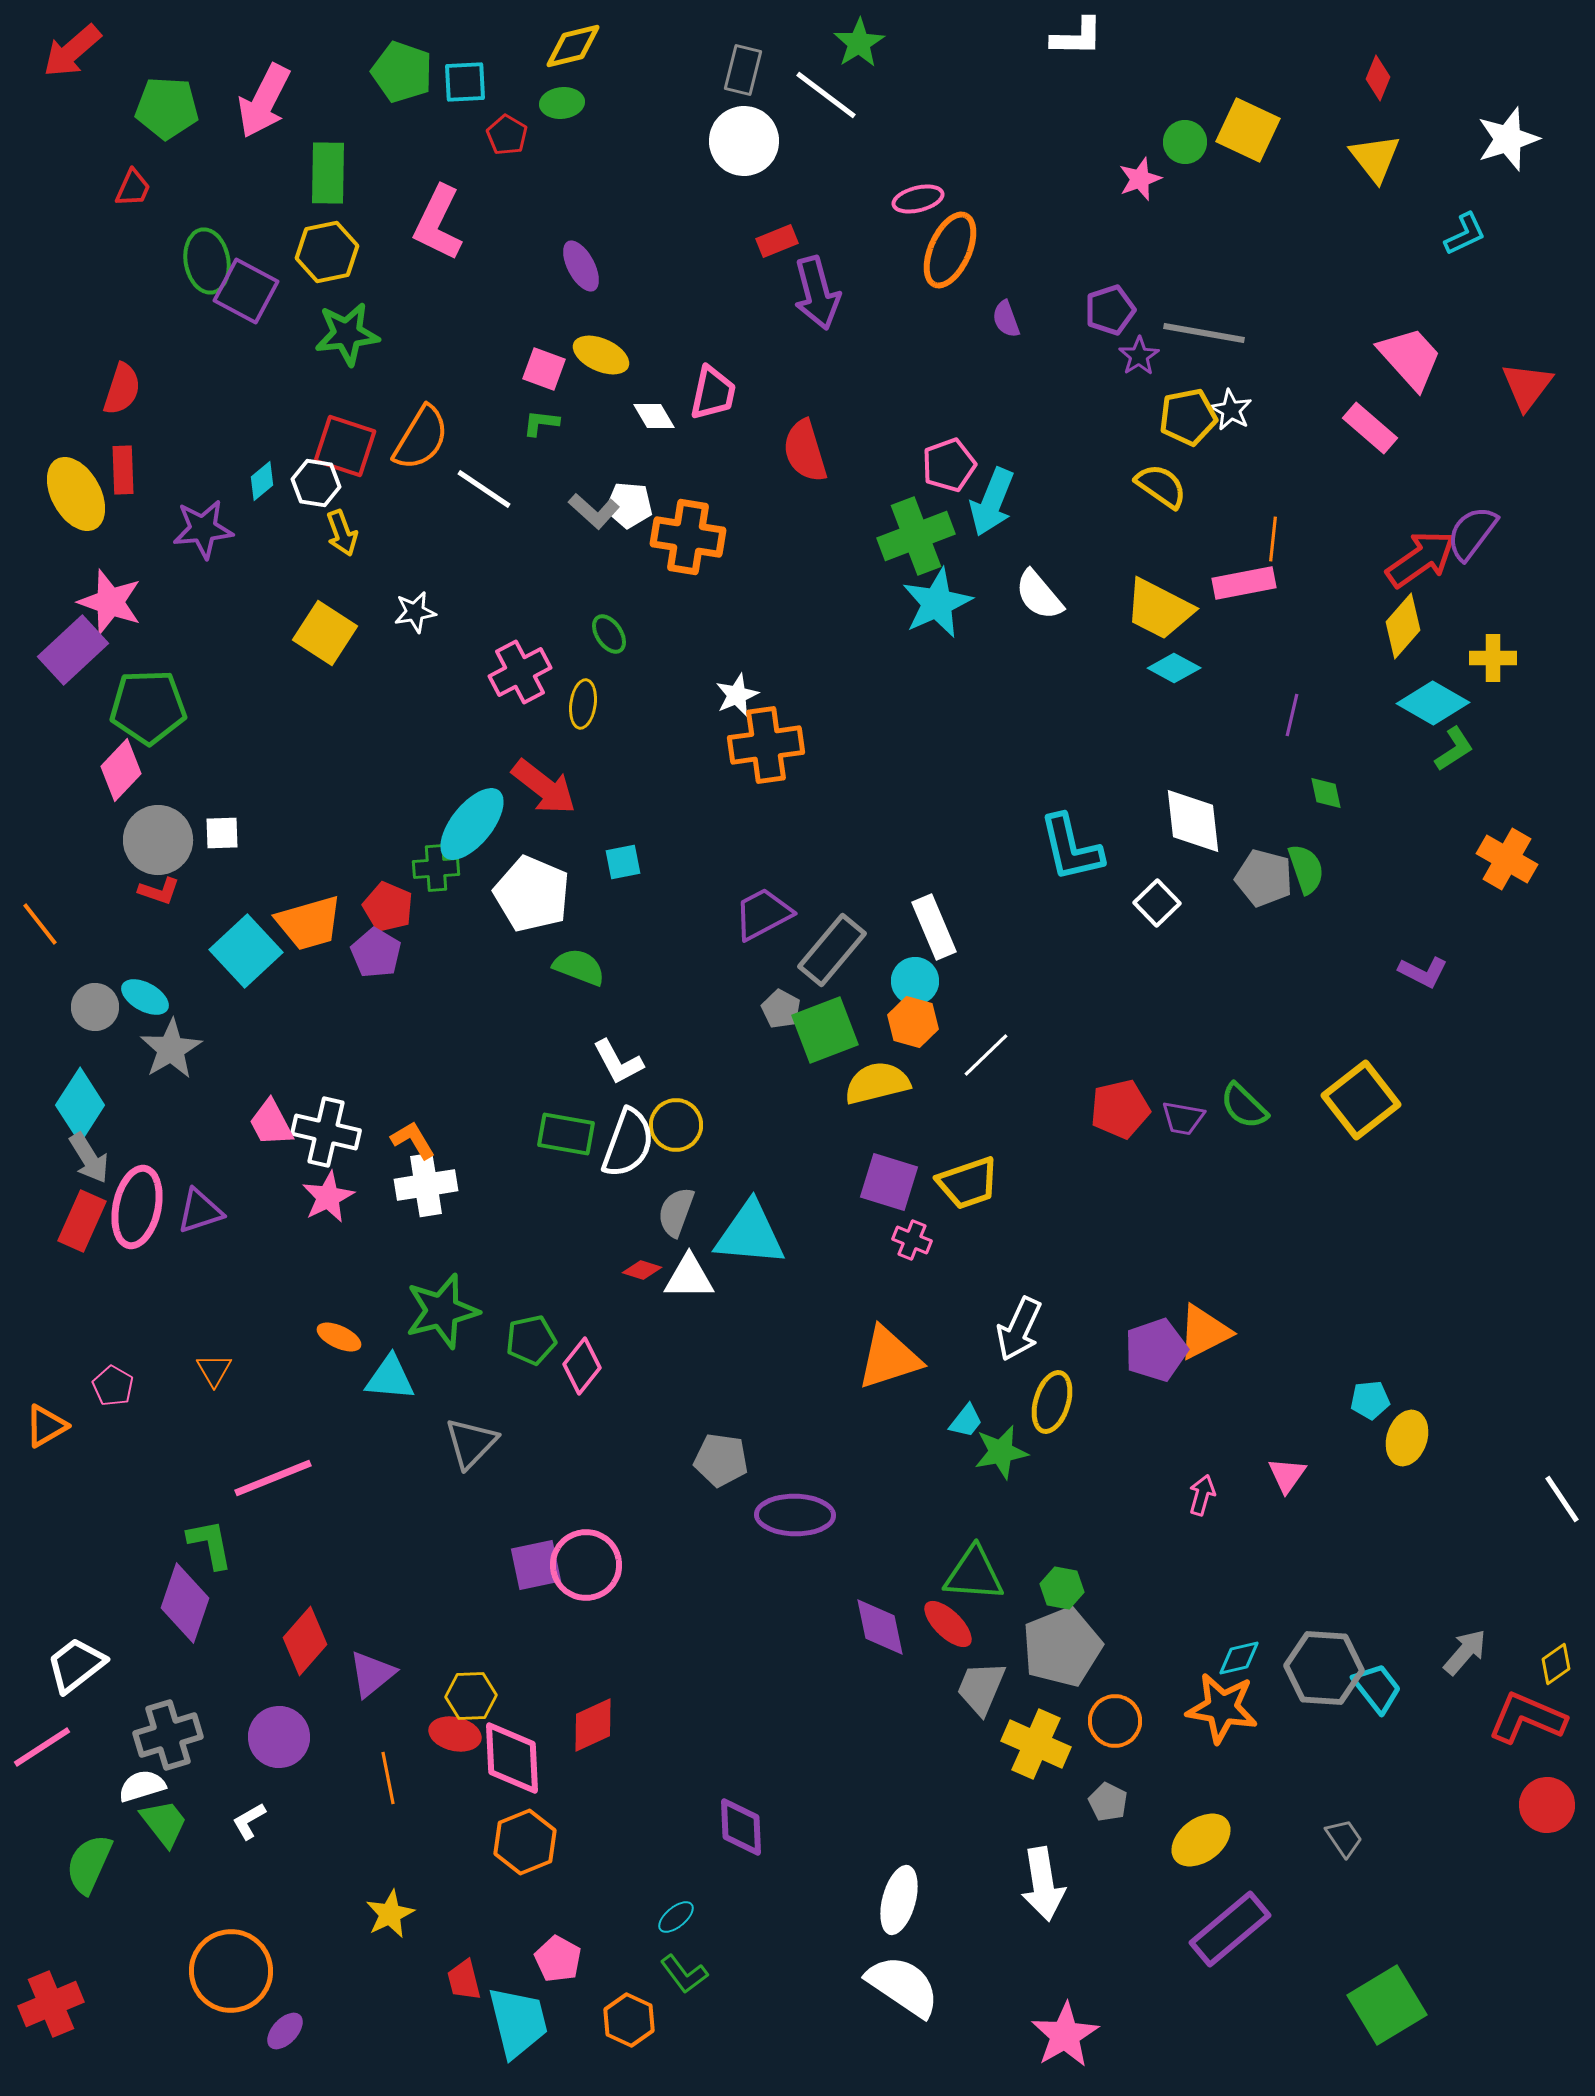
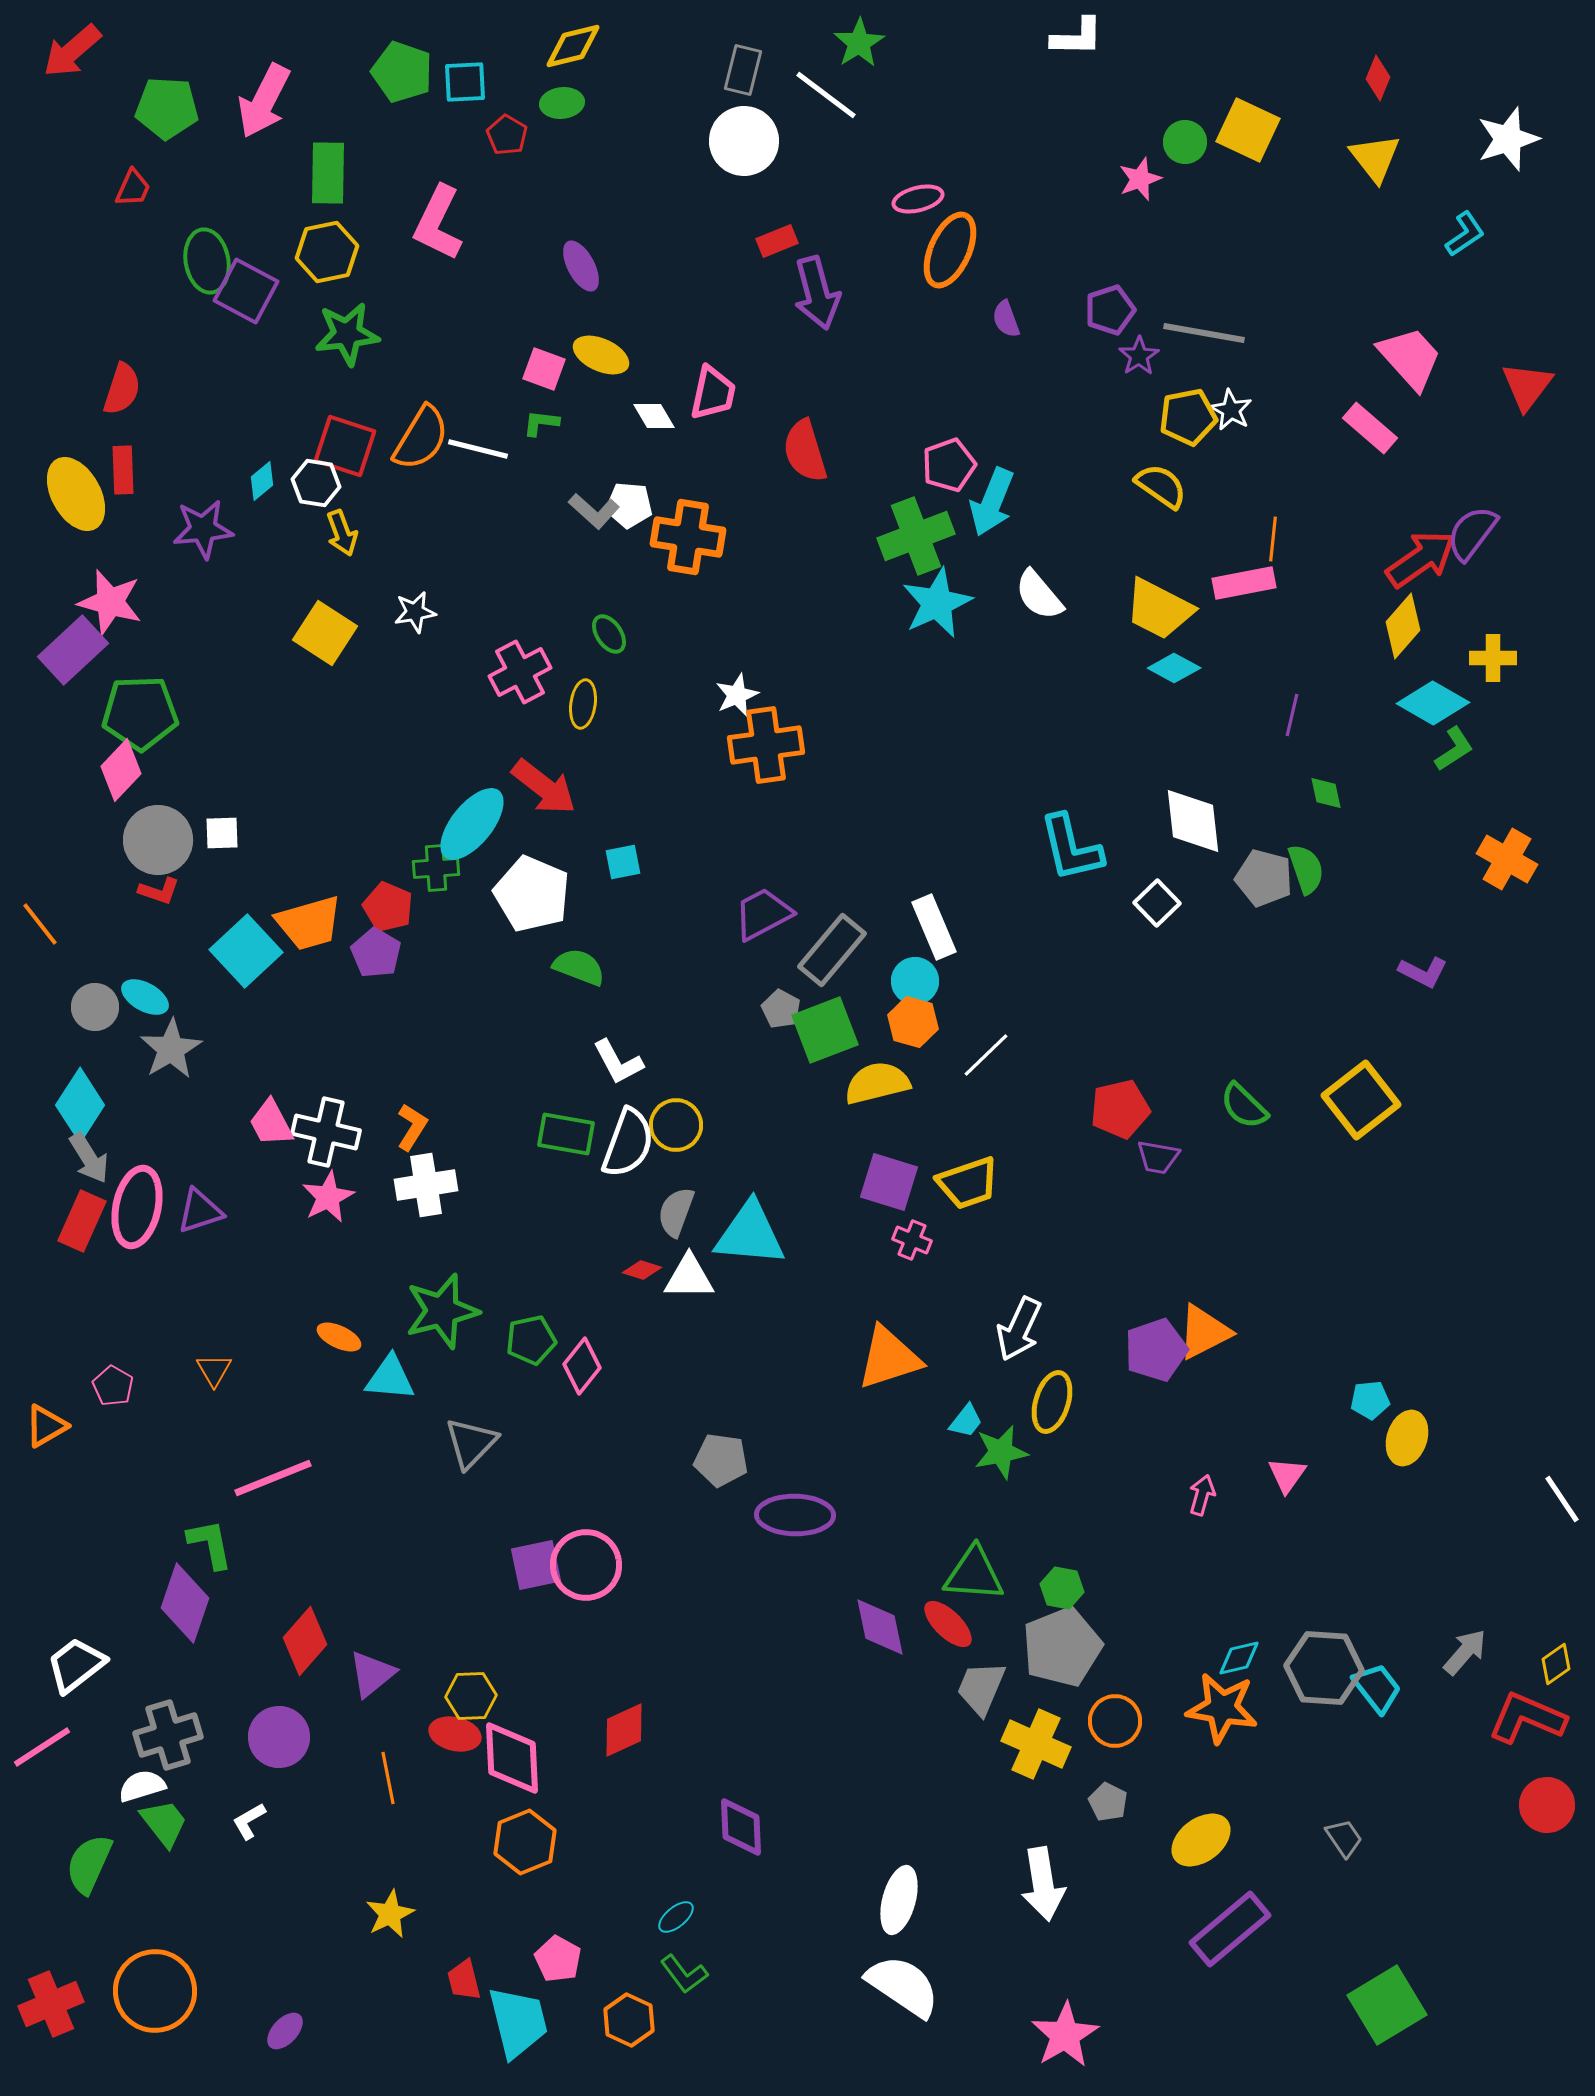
cyan L-shape at (1465, 234): rotated 9 degrees counterclockwise
white line at (484, 489): moved 6 px left, 40 px up; rotated 20 degrees counterclockwise
pink star at (110, 602): rotated 4 degrees counterclockwise
green pentagon at (148, 707): moved 8 px left, 6 px down
purple trapezoid at (1183, 1118): moved 25 px left, 39 px down
orange L-shape at (413, 1140): moved 1 px left, 13 px up; rotated 63 degrees clockwise
red diamond at (593, 1725): moved 31 px right, 5 px down
orange circle at (231, 1971): moved 76 px left, 20 px down
